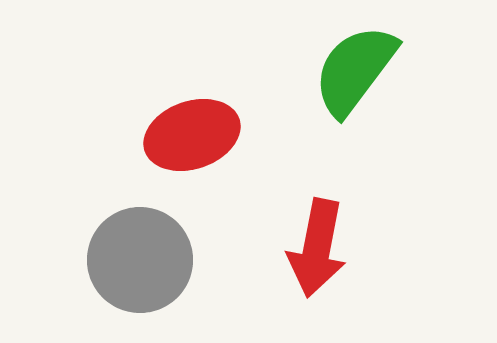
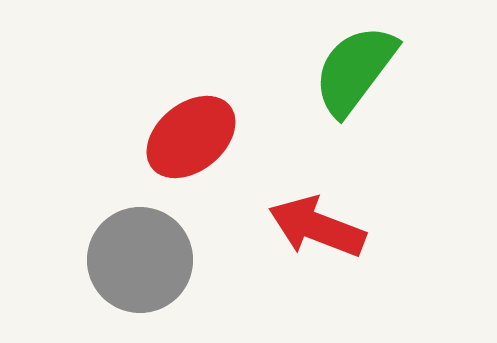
red ellipse: moved 1 px left, 2 px down; rotated 20 degrees counterclockwise
red arrow: moved 21 px up; rotated 100 degrees clockwise
